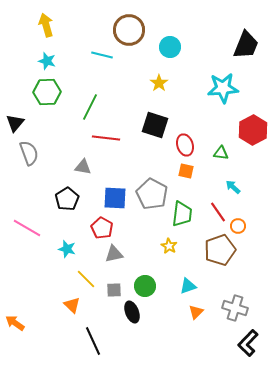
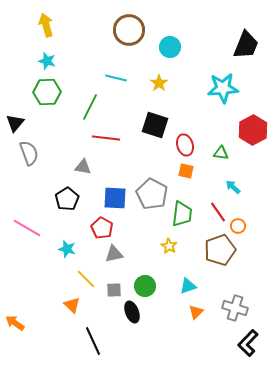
cyan line at (102, 55): moved 14 px right, 23 px down
